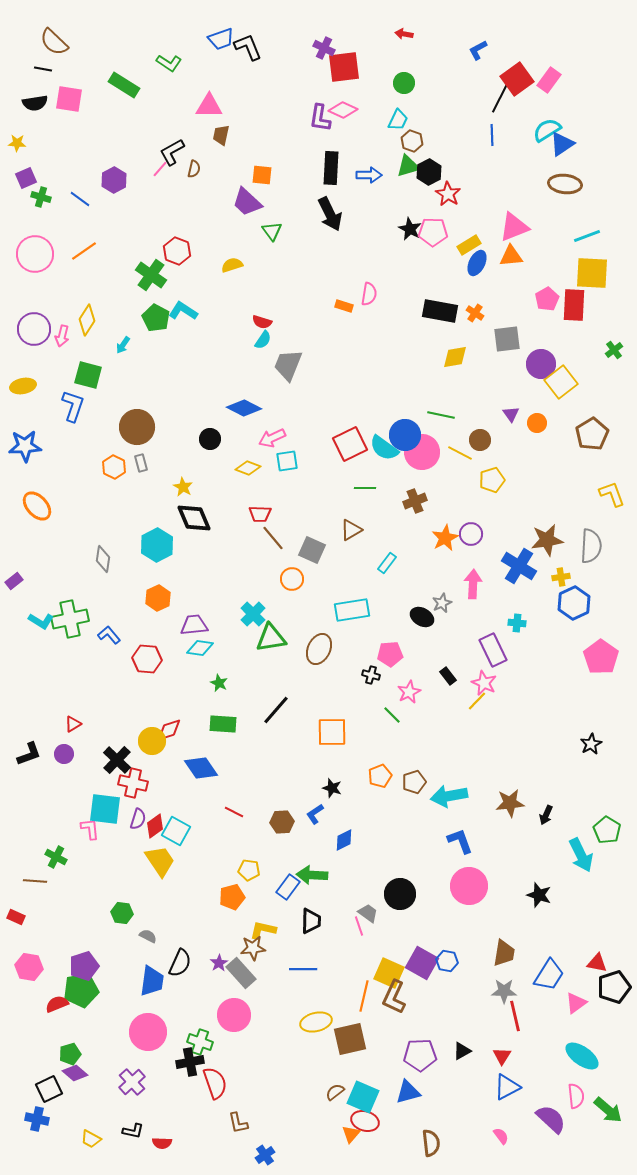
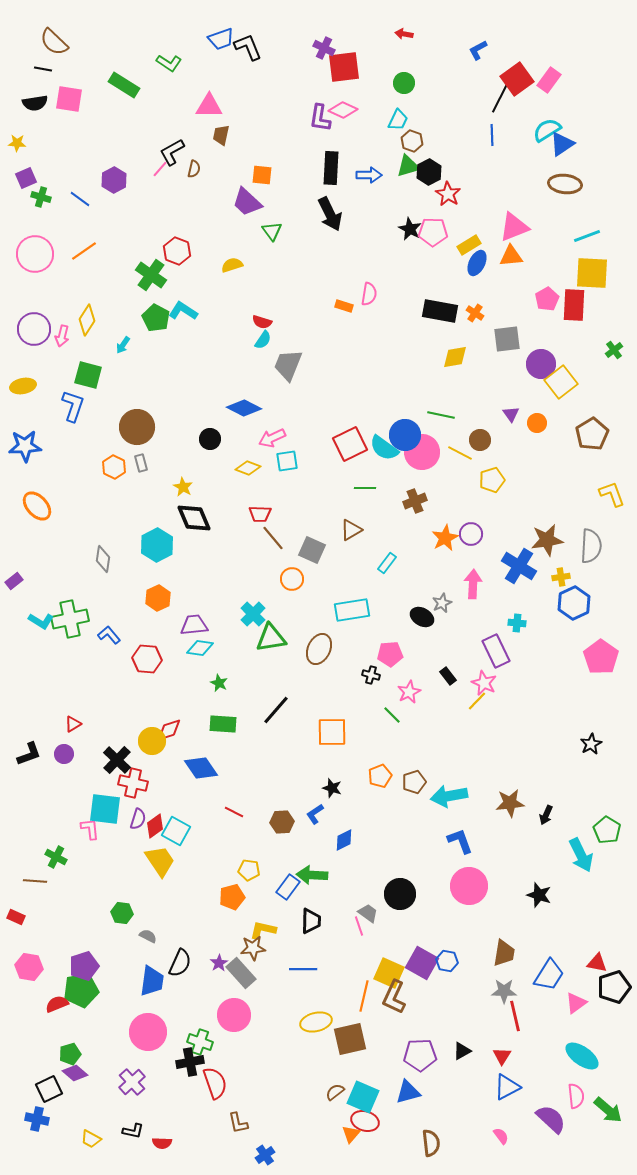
purple rectangle at (493, 650): moved 3 px right, 1 px down
